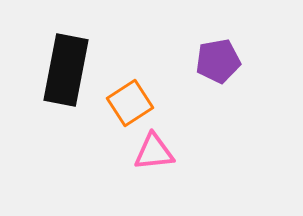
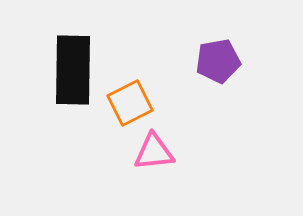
black rectangle: moved 7 px right; rotated 10 degrees counterclockwise
orange square: rotated 6 degrees clockwise
